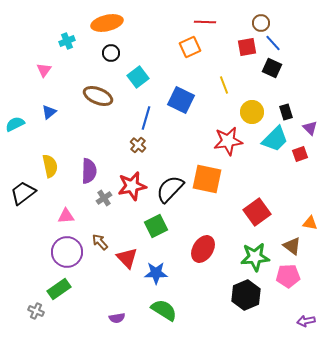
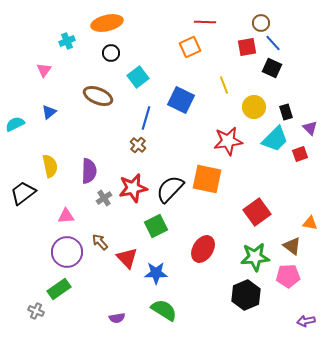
yellow circle at (252, 112): moved 2 px right, 5 px up
red star at (132, 186): moved 1 px right, 2 px down
